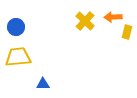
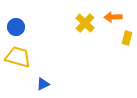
yellow cross: moved 2 px down
yellow rectangle: moved 6 px down
yellow trapezoid: rotated 20 degrees clockwise
blue triangle: rotated 24 degrees counterclockwise
